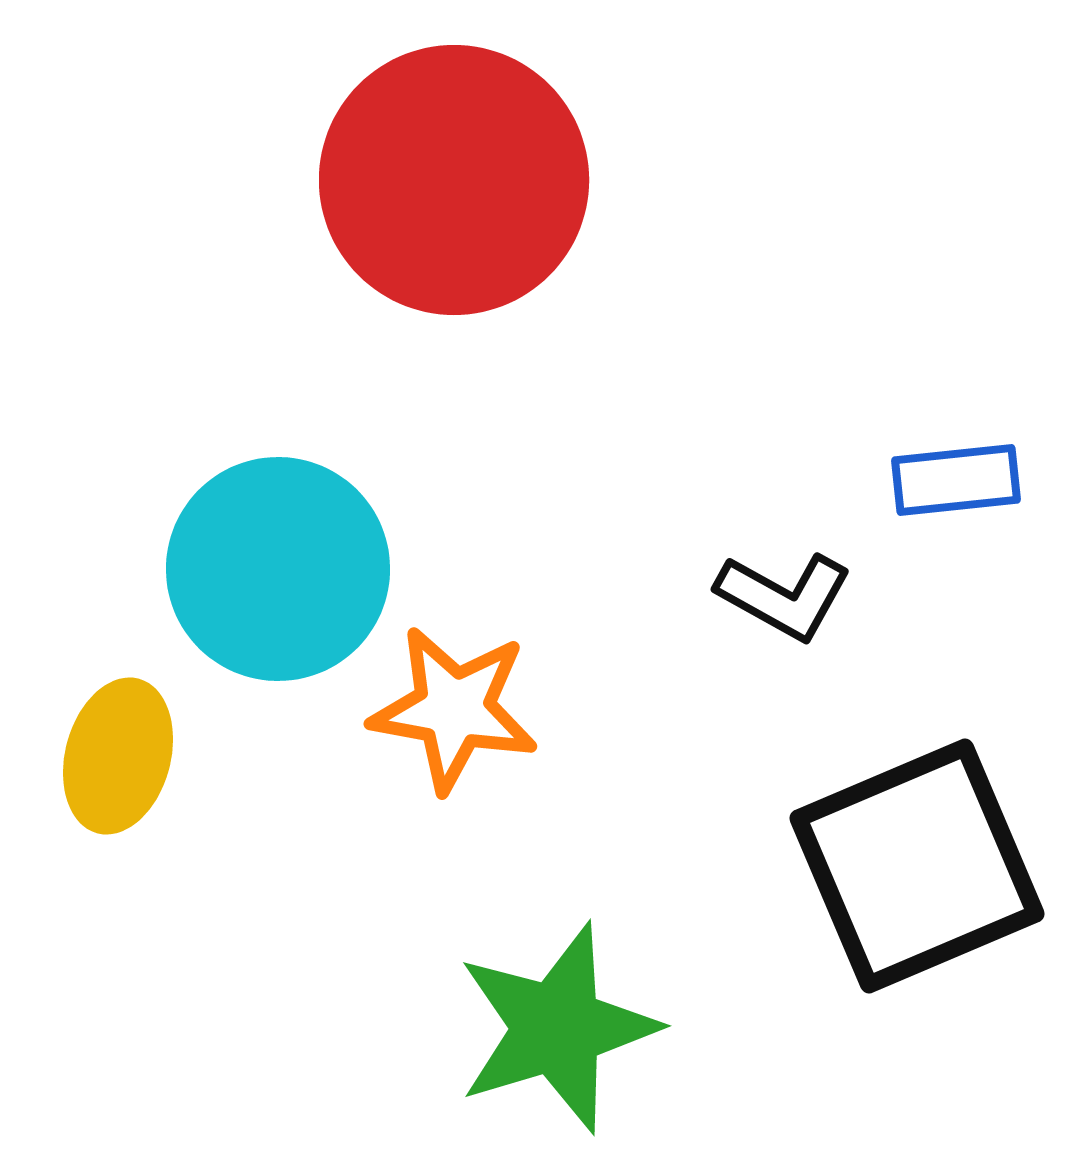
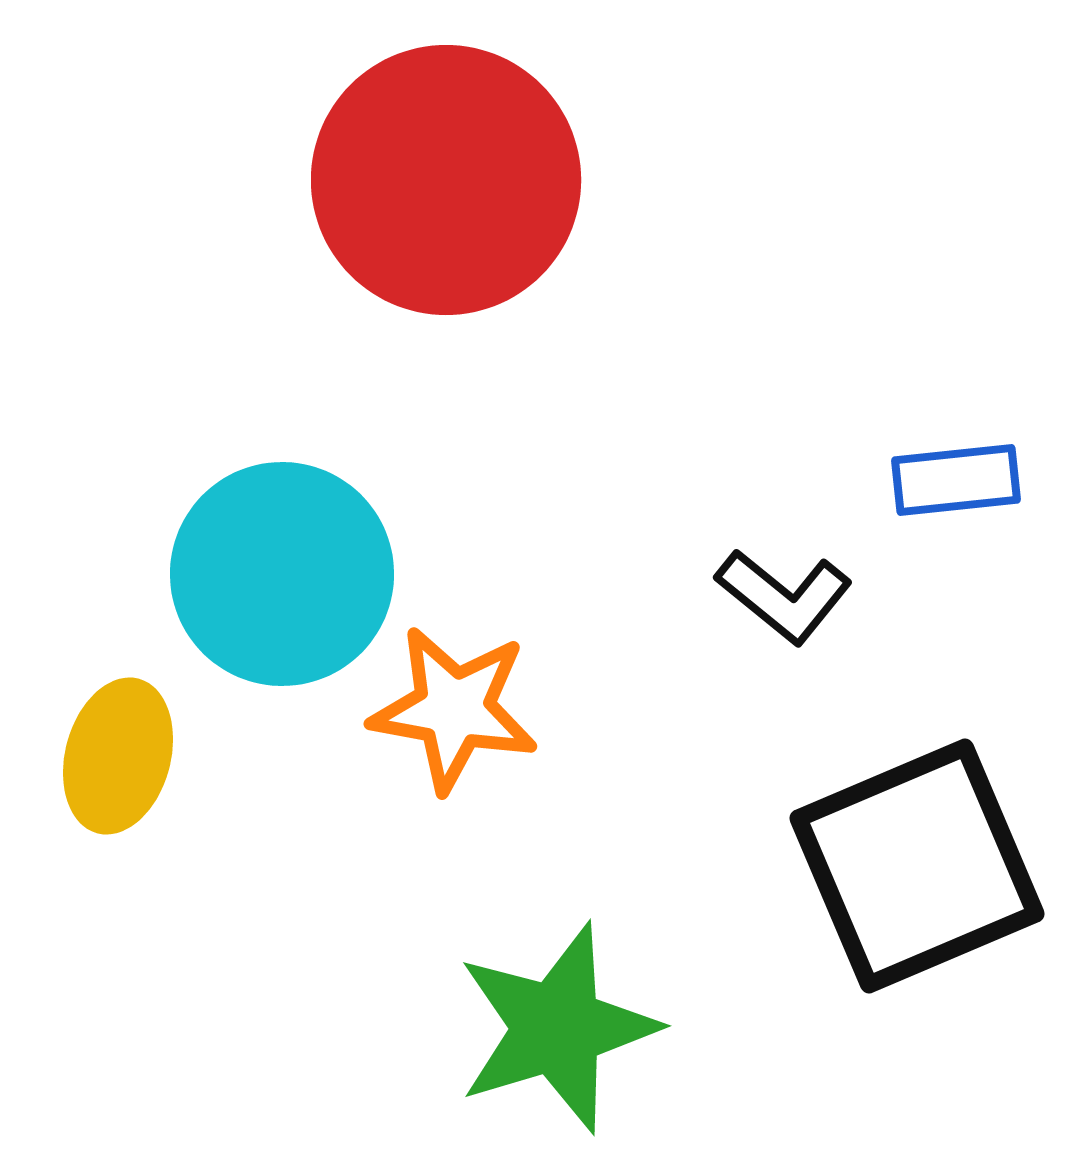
red circle: moved 8 px left
cyan circle: moved 4 px right, 5 px down
black L-shape: rotated 10 degrees clockwise
